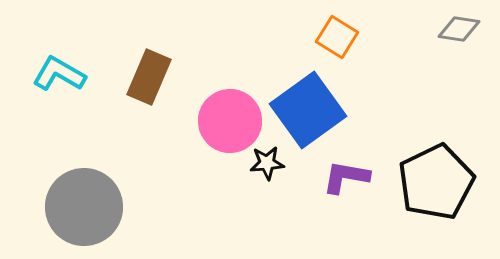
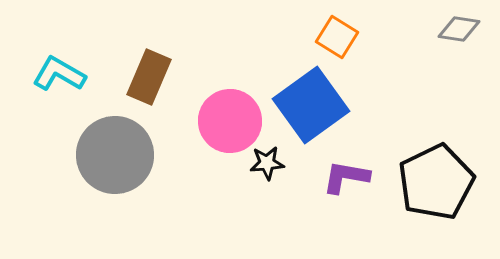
blue square: moved 3 px right, 5 px up
gray circle: moved 31 px right, 52 px up
